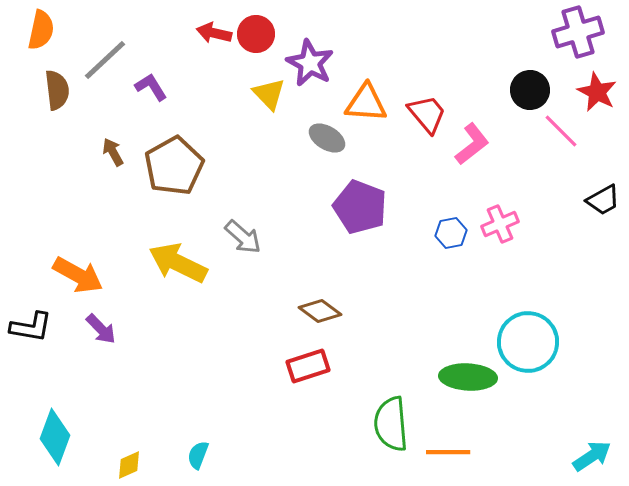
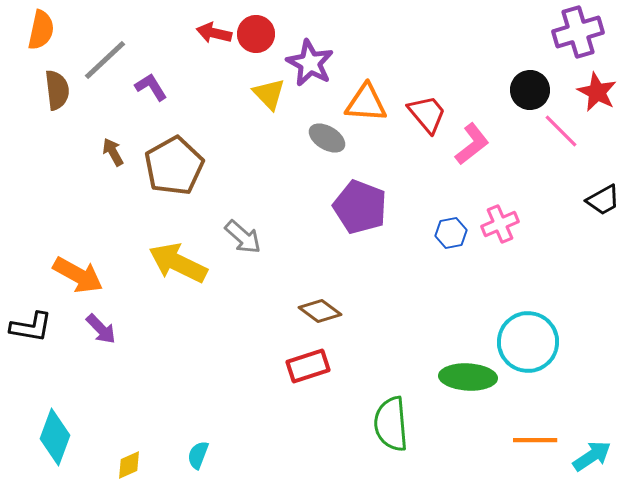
orange line: moved 87 px right, 12 px up
